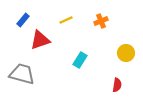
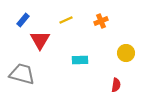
red triangle: rotated 40 degrees counterclockwise
cyan rectangle: rotated 56 degrees clockwise
red semicircle: moved 1 px left
